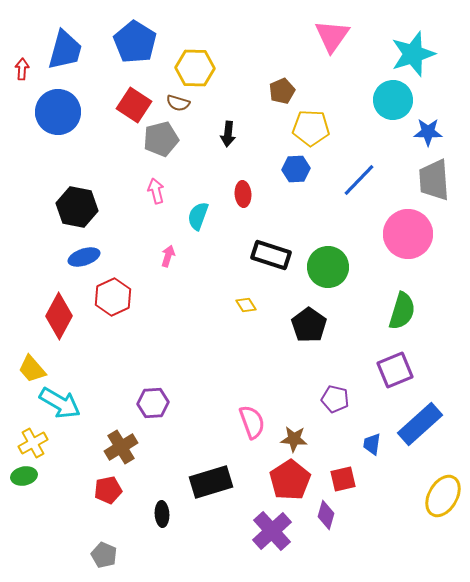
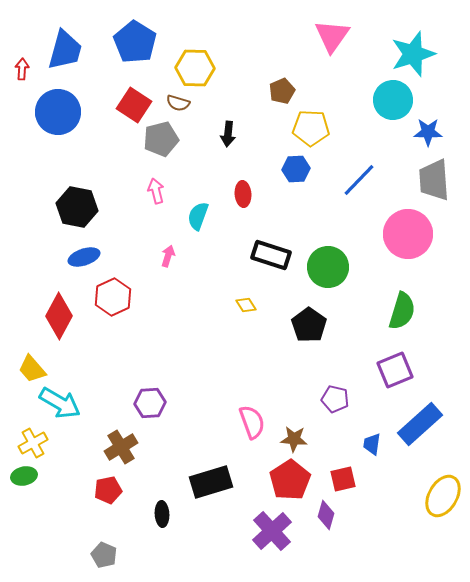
purple hexagon at (153, 403): moved 3 px left
